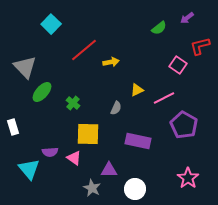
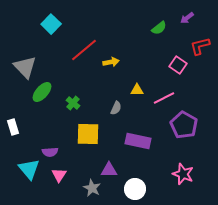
yellow triangle: rotated 24 degrees clockwise
pink triangle: moved 15 px left, 17 px down; rotated 28 degrees clockwise
pink star: moved 5 px left, 4 px up; rotated 15 degrees counterclockwise
